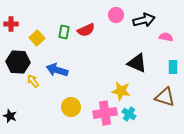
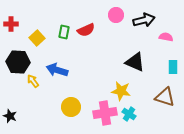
black triangle: moved 2 px left, 1 px up
